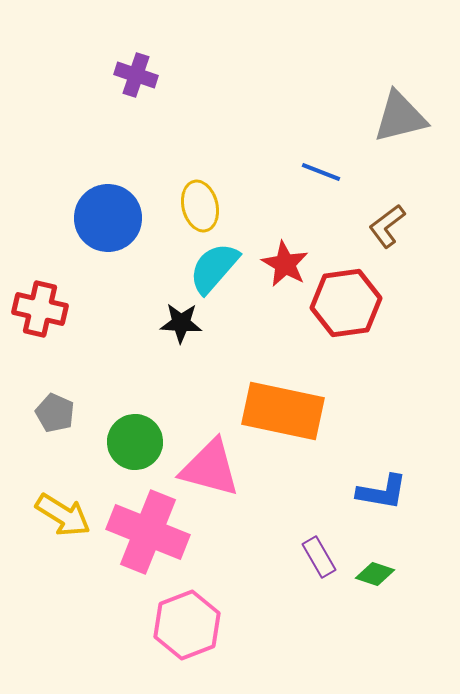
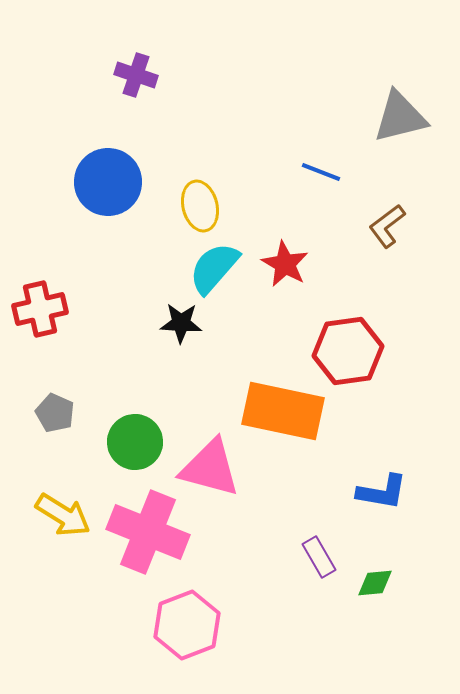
blue circle: moved 36 px up
red hexagon: moved 2 px right, 48 px down
red cross: rotated 26 degrees counterclockwise
green diamond: moved 9 px down; rotated 24 degrees counterclockwise
